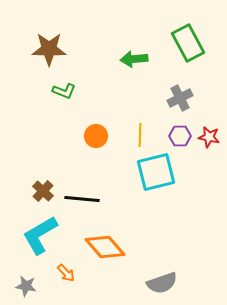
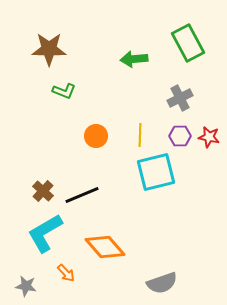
black line: moved 4 px up; rotated 28 degrees counterclockwise
cyan L-shape: moved 5 px right, 2 px up
